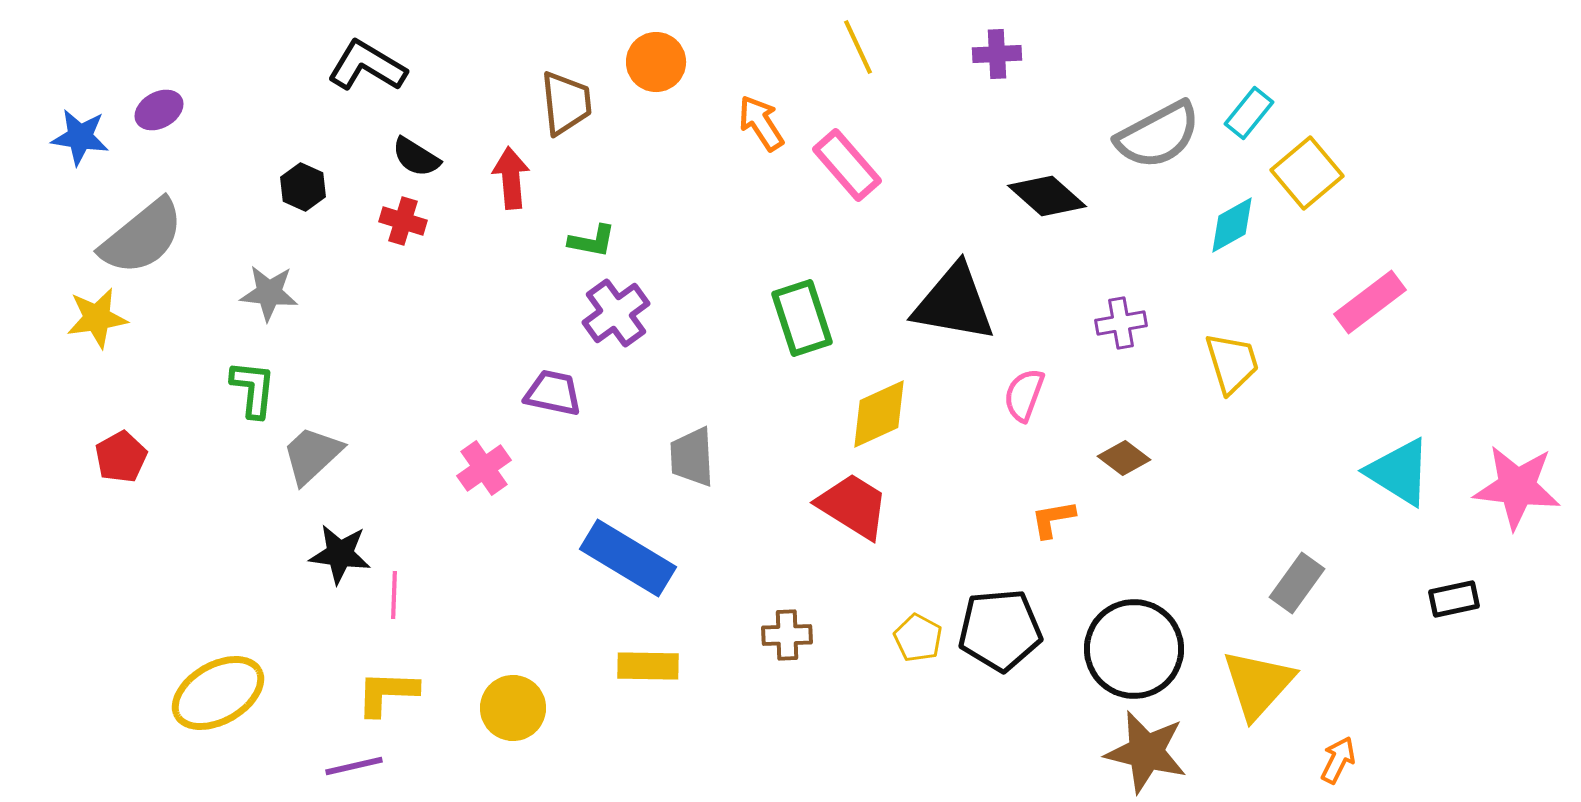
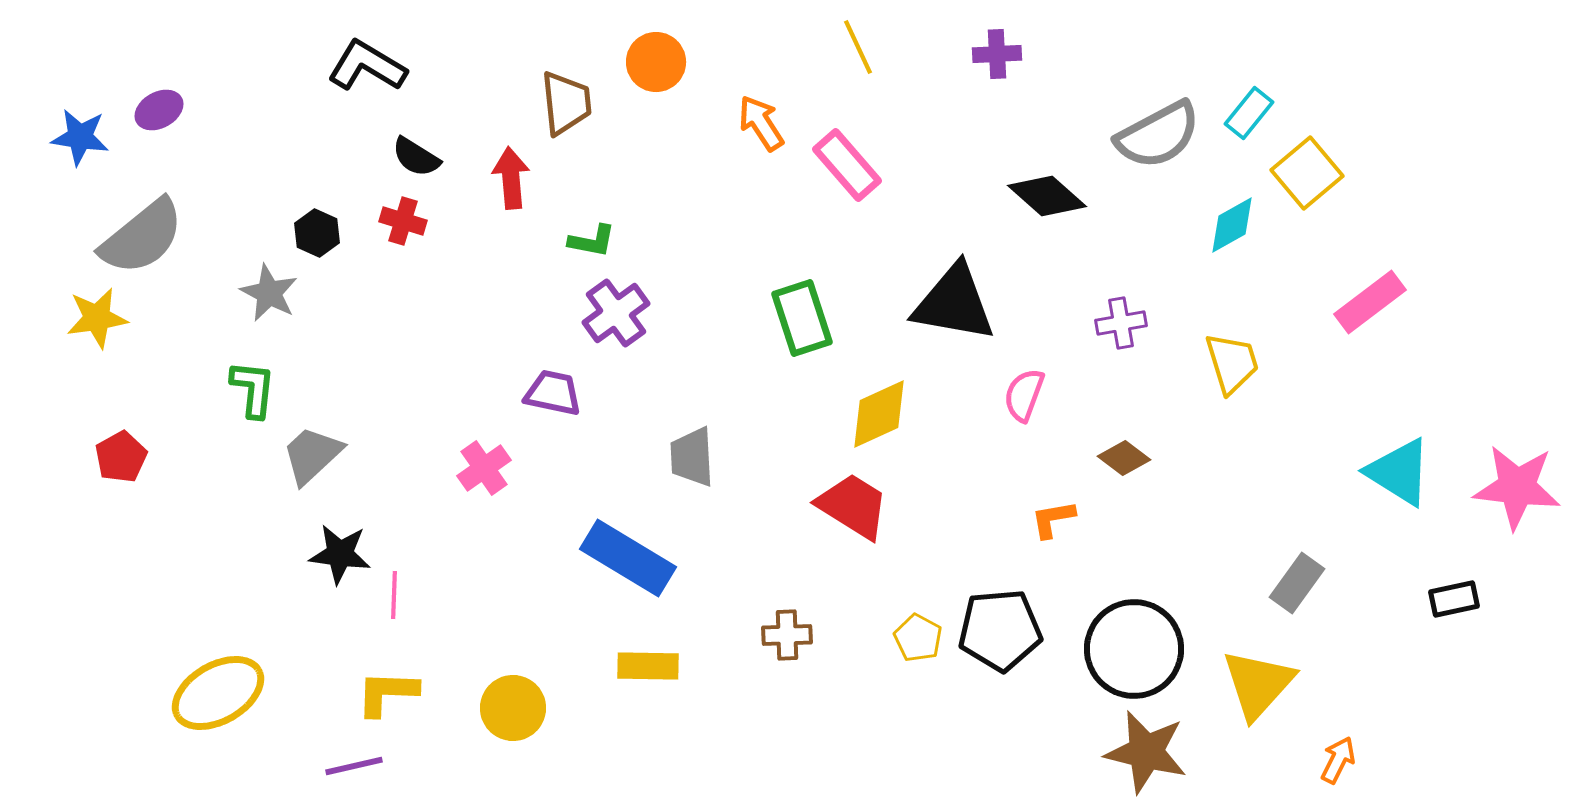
black hexagon at (303, 187): moved 14 px right, 46 px down
gray star at (269, 293): rotated 22 degrees clockwise
